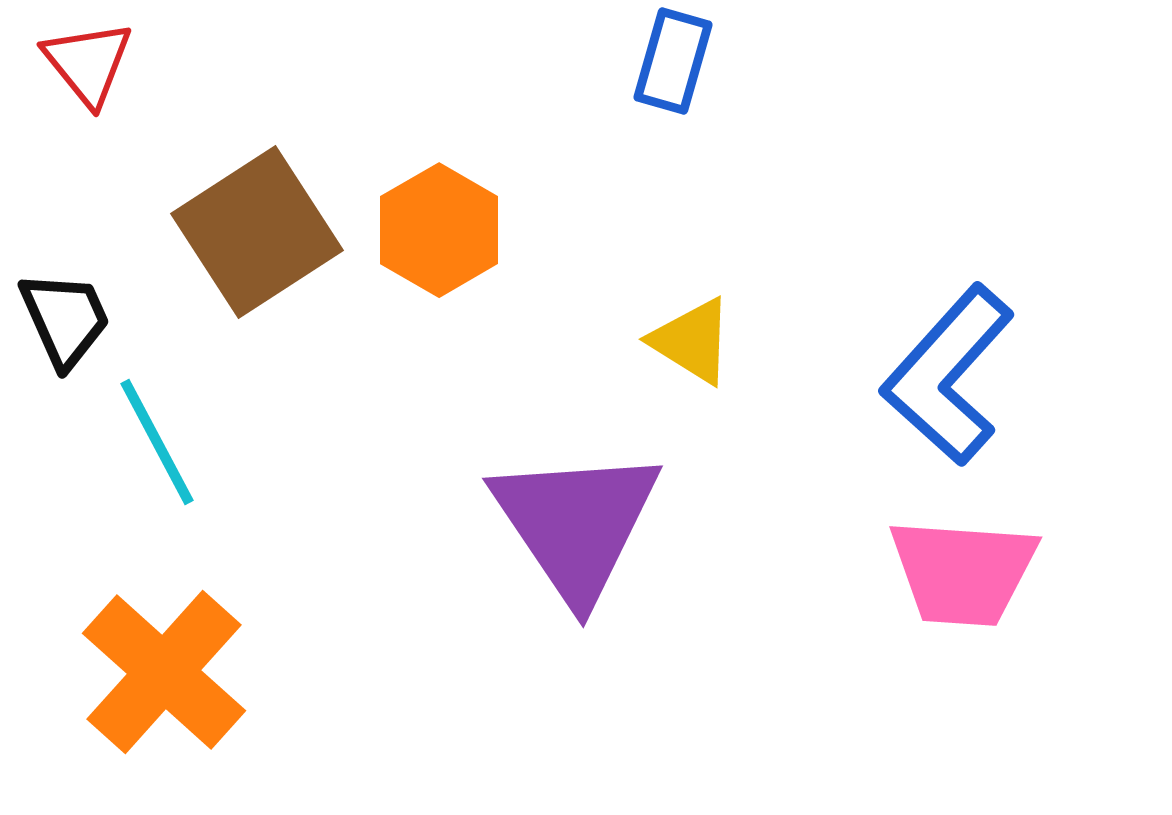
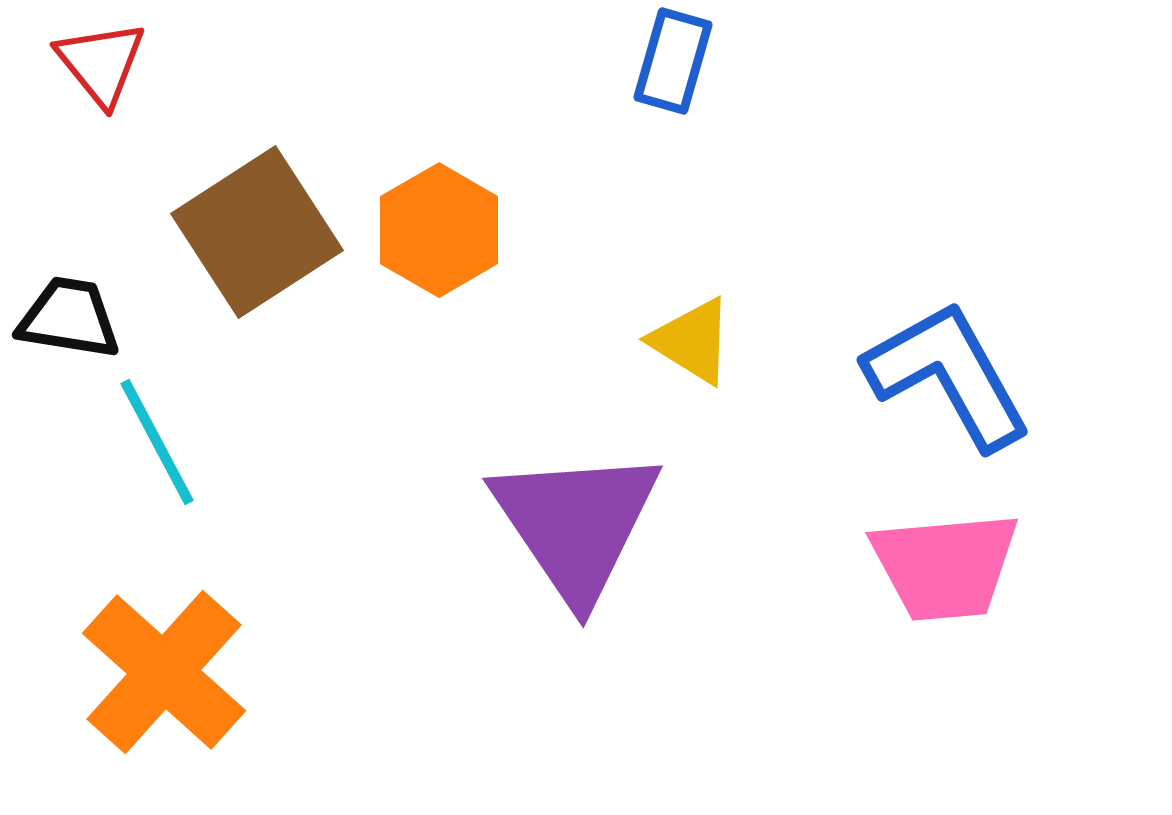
red triangle: moved 13 px right
black trapezoid: moved 4 px right, 1 px up; rotated 57 degrees counterclockwise
blue L-shape: rotated 109 degrees clockwise
pink trapezoid: moved 18 px left, 6 px up; rotated 9 degrees counterclockwise
